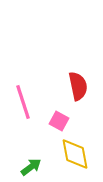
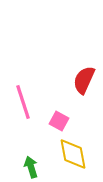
red semicircle: moved 6 px right, 6 px up; rotated 144 degrees counterclockwise
yellow diamond: moved 2 px left
green arrow: rotated 70 degrees counterclockwise
